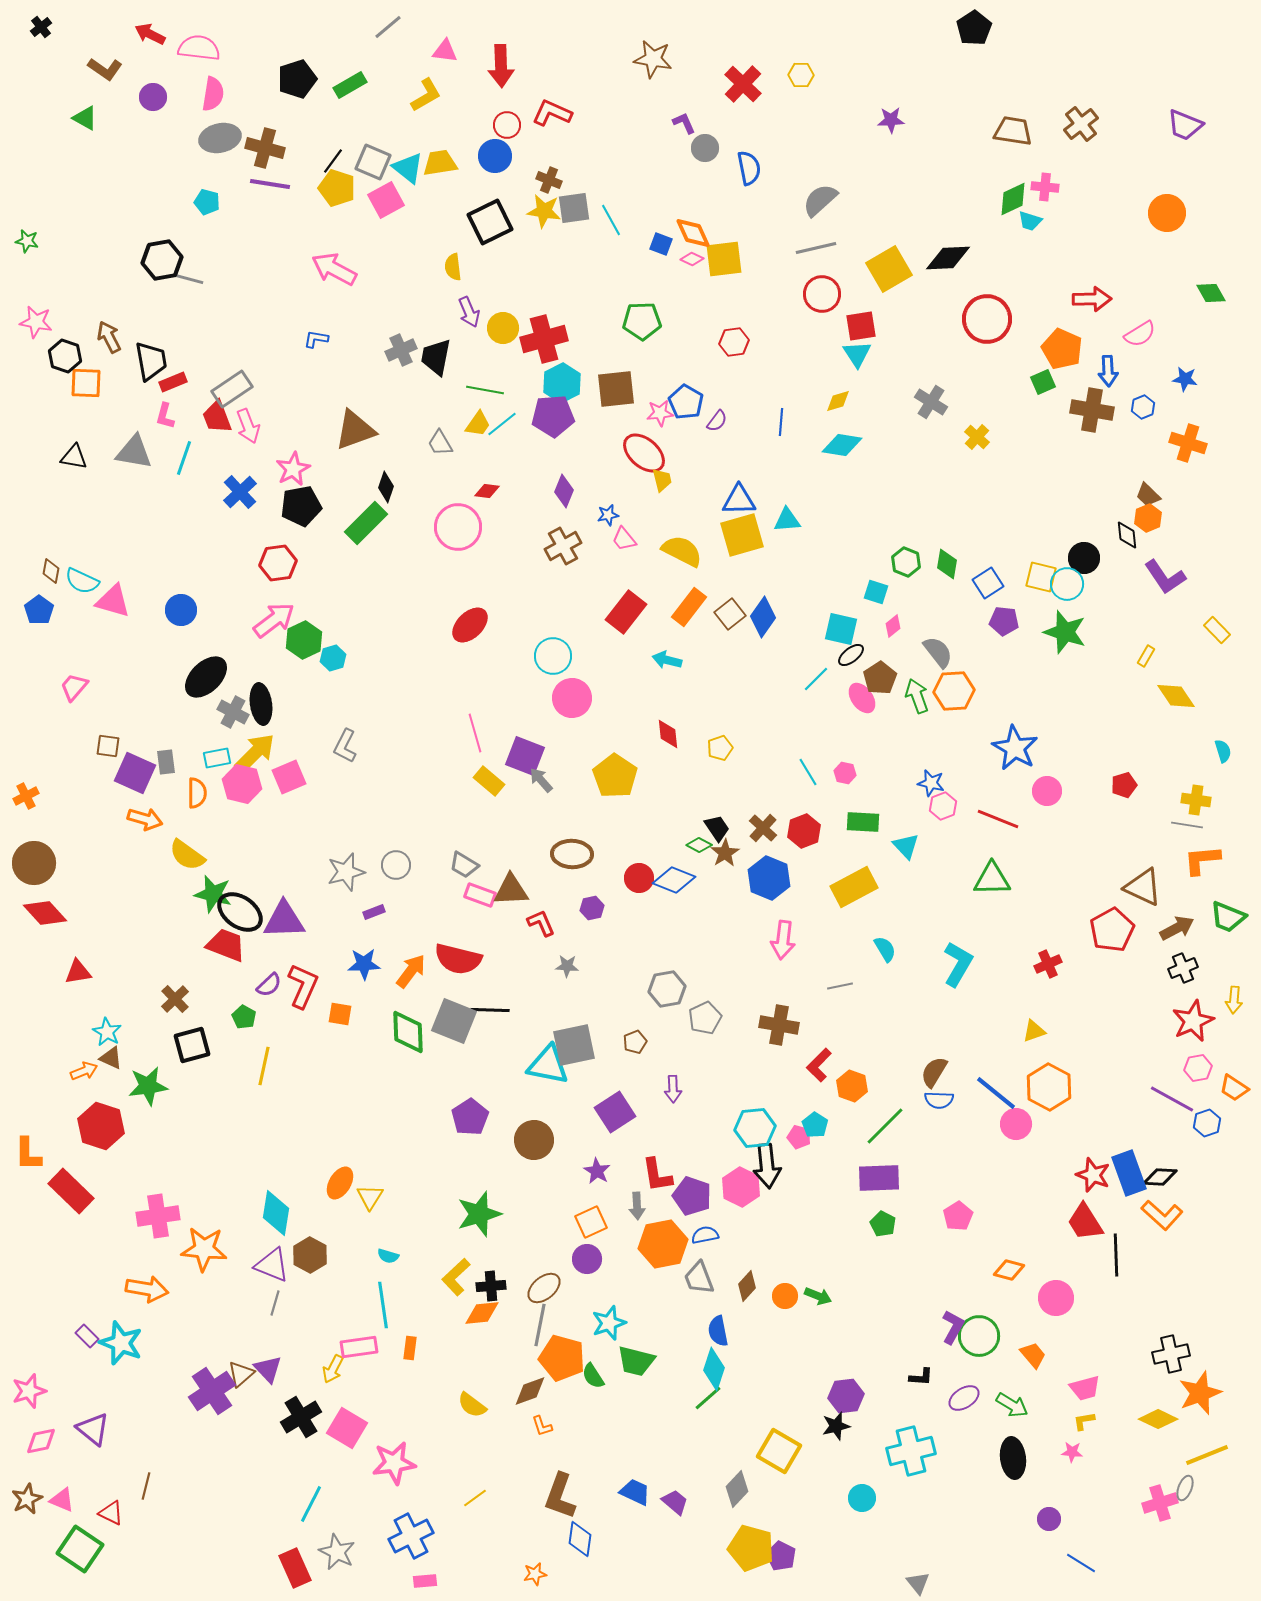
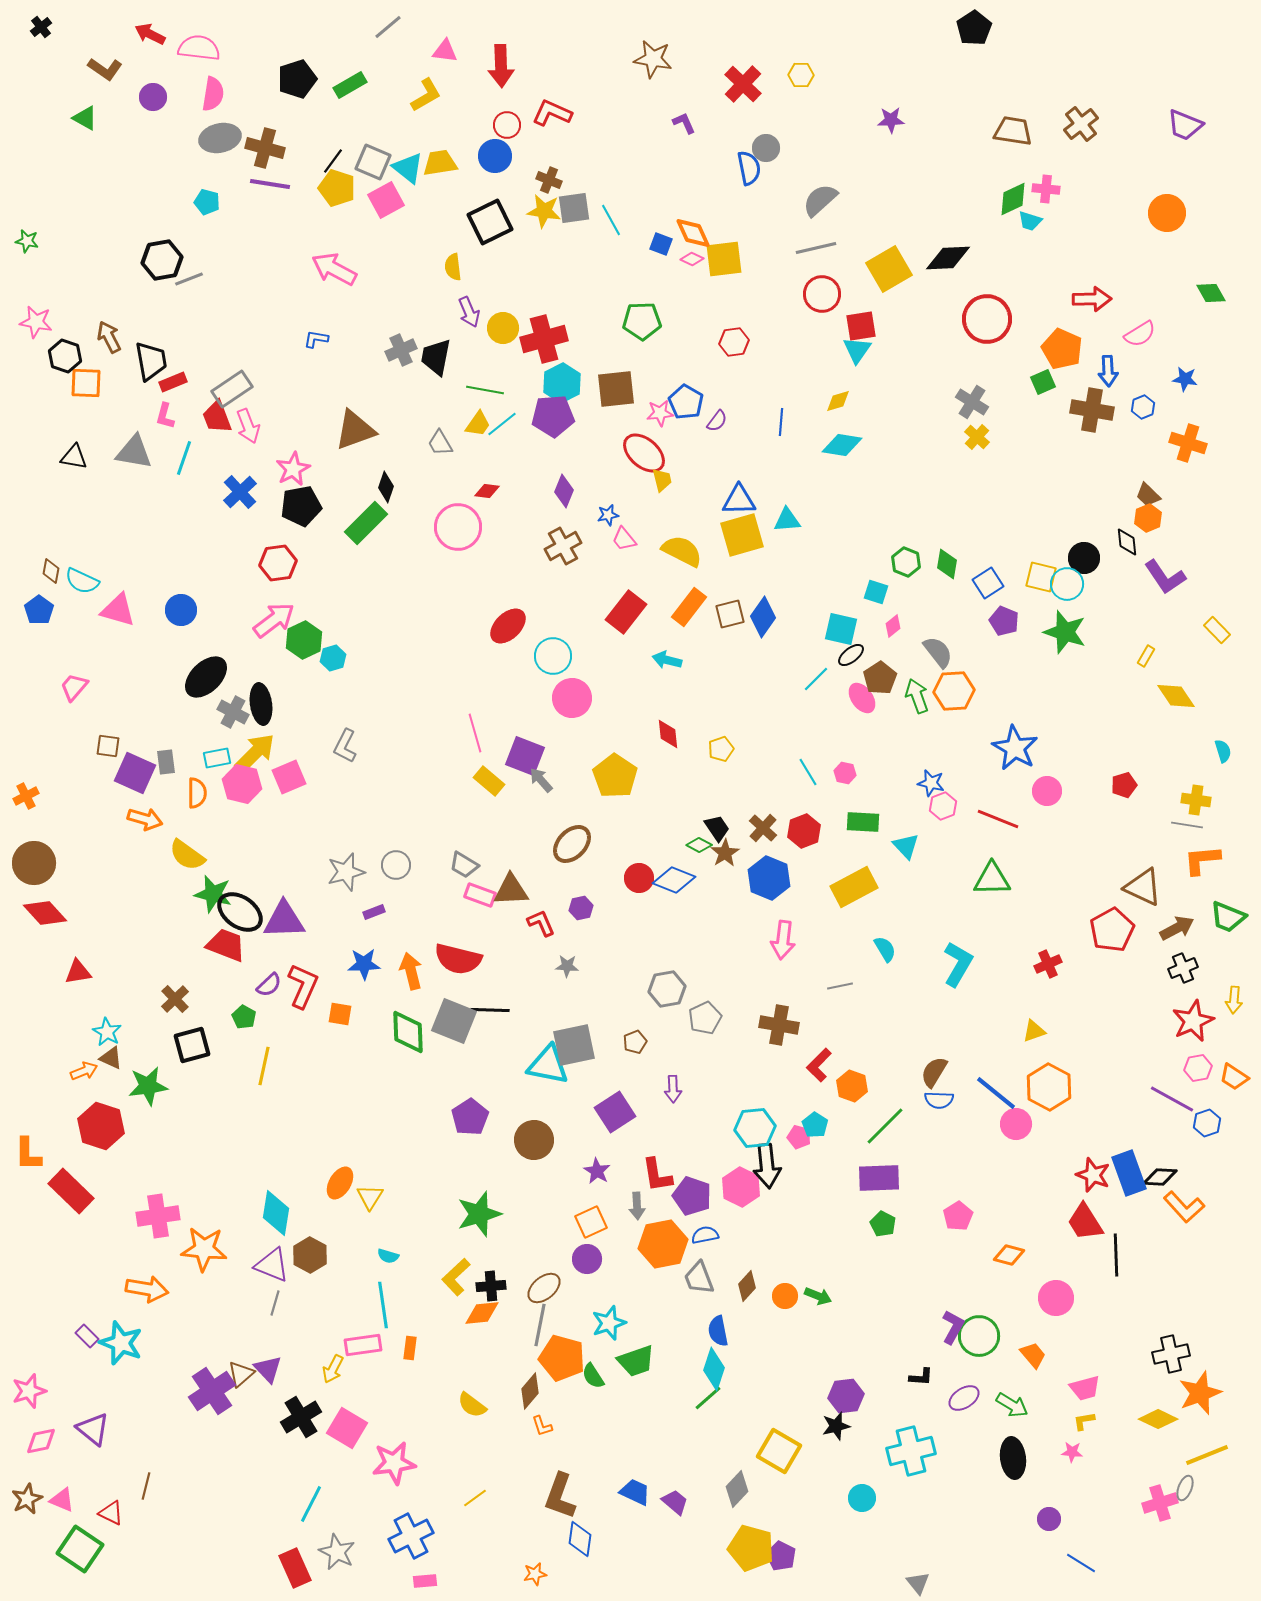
gray circle at (705, 148): moved 61 px right
pink cross at (1045, 187): moved 1 px right, 2 px down
gray line at (189, 279): rotated 36 degrees counterclockwise
cyan triangle at (857, 354): moved 4 px up; rotated 8 degrees clockwise
gray cross at (931, 402): moved 41 px right
black diamond at (1127, 535): moved 7 px down
pink triangle at (113, 601): moved 5 px right, 9 px down
brown square at (730, 614): rotated 24 degrees clockwise
purple pentagon at (1004, 621): rotated 16 degrees clockwise
red ellipse at (470, 625): moved 38 px right, 1 px down
yellow pentagon at (720, 748): moved 1 px right, 1 px down
brown ellipse at (572, 854): moved 10 px up; rotated 48 degrees counterclockwise
purple hexagon at (592, 908): moved 11 px left
orange arrow at (411, 971): rotated 51 degrees counterclockwise
orange trapezoid at (1234, 1088): moved 11 px up
orange L-shape at (1162, 1215): moved 22 px right, 8 px up; rotated 6 degrees clockwise
orange diamond at (1009, 1270): moved 15 px up
pink rectangle at (359, 1347): moved 4 px right, 2 px up
green trapezoid at (636, 1361): rotated 33 degrees counterclockwise
brown diamond at (530, 1391): rotated 30 degrees counterclockwise
